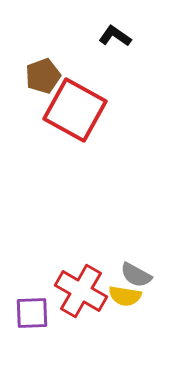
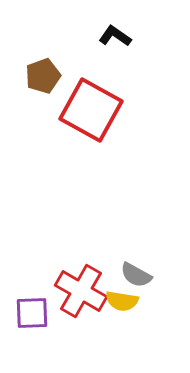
red square: moved 16 px right
yellow semicircle: moved 3 px left, 5 px down
